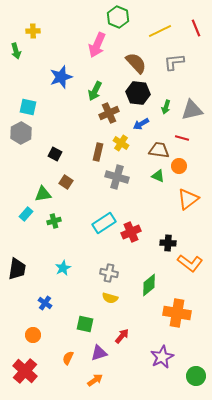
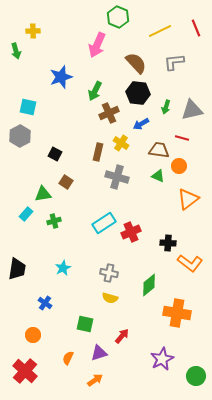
gray hexagon at (21, 133): moved 1 px left, 3 px down
purple star at (162, 357): moved 2 px down
